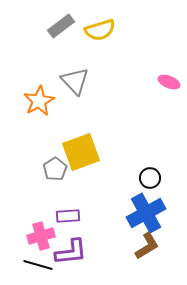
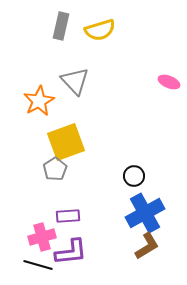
gray rectangle: rotated 40 degrees counterclockwise
yellow square: moved 15 px left, 10 px up
black circle: moved 16 px left, 2 px up
blue cross: moved 1 px left
pink cross: moved 1 px right, 1 px down
